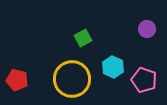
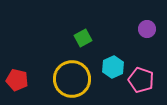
cyan hexagon: rotated 10 degrees clockwise
pink pentagon: moved 3 px left
